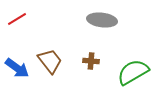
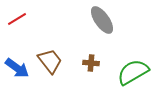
gray ellipse: rotated 48 degrees clockwise
brown cross: moved 2 px down
